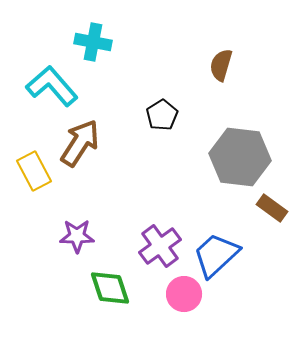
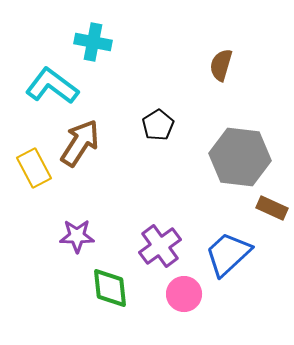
cyan L-shape: rotated 12 degrees counterclockwise
black pentagon: moved 4 px left, 10 px down
yellow rectangle: moved 3 px up
brown rectangle: rotated 12 degrees counterclockwise
blue trapezoid: moved 12 px right, 1 px up
green diamond: rotated 12 degrees clockwise
